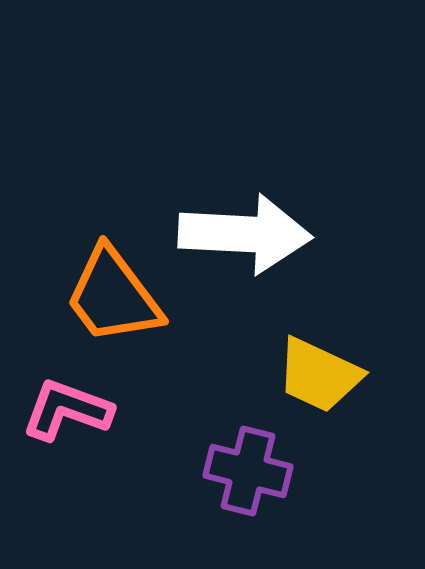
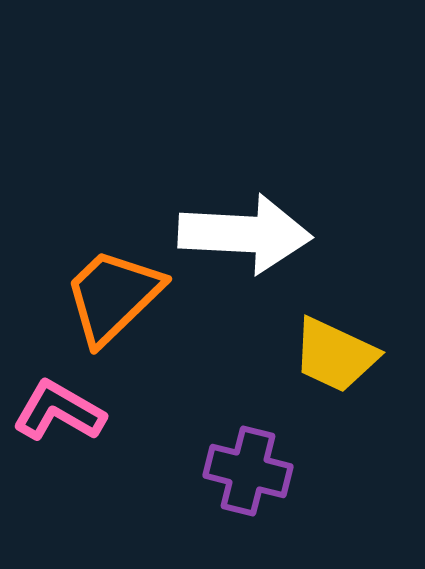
orange trapezoid: rotated 83 degrees clockwise
yellow trapezoid: moved 16 px right, 20 px up
pink L-shape: moved 8 px left, 1 px down; rotated 10 degrees clockwise
